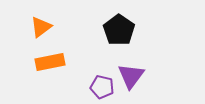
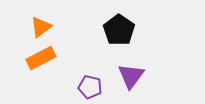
orange rectangle: moved 9 px left, 4 px up; rotated 16 degrees counterclockwise
purple pentagon: moved 12 px left
